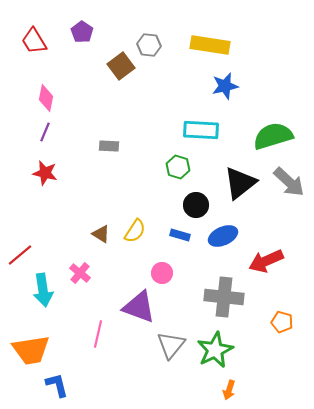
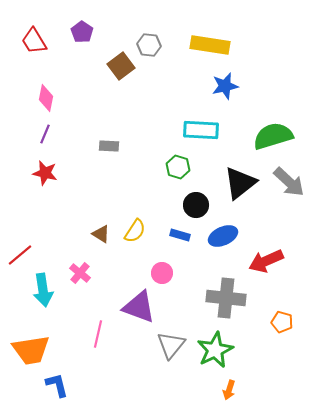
purple line: moved 2 px down
gray cross: moved 2 px right, 1 px down
